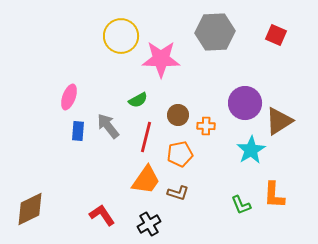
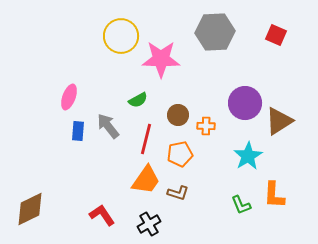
red line: moved 2 px down
cyan star: moved 3 px left, 6 px down
